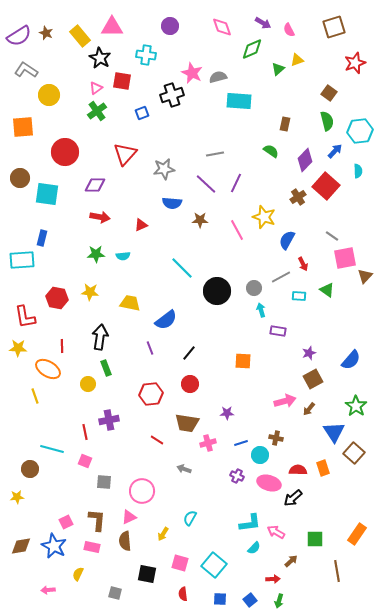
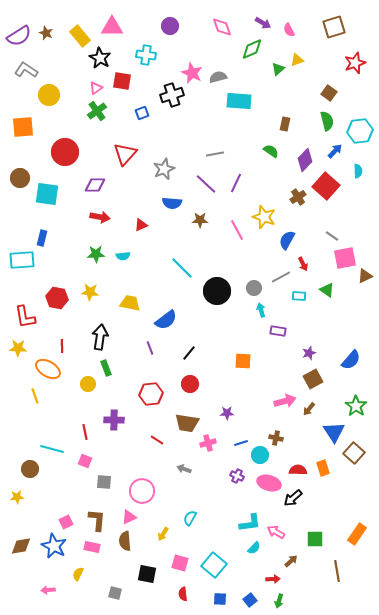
gray star at (164, 169): rotated 15 degrees counterclockwise
brown triangle at (365, 276): rotated 21 degrees clockwise
purple cross at (109, 420): moved 5 px right; rotated 12 degrees clockwise
